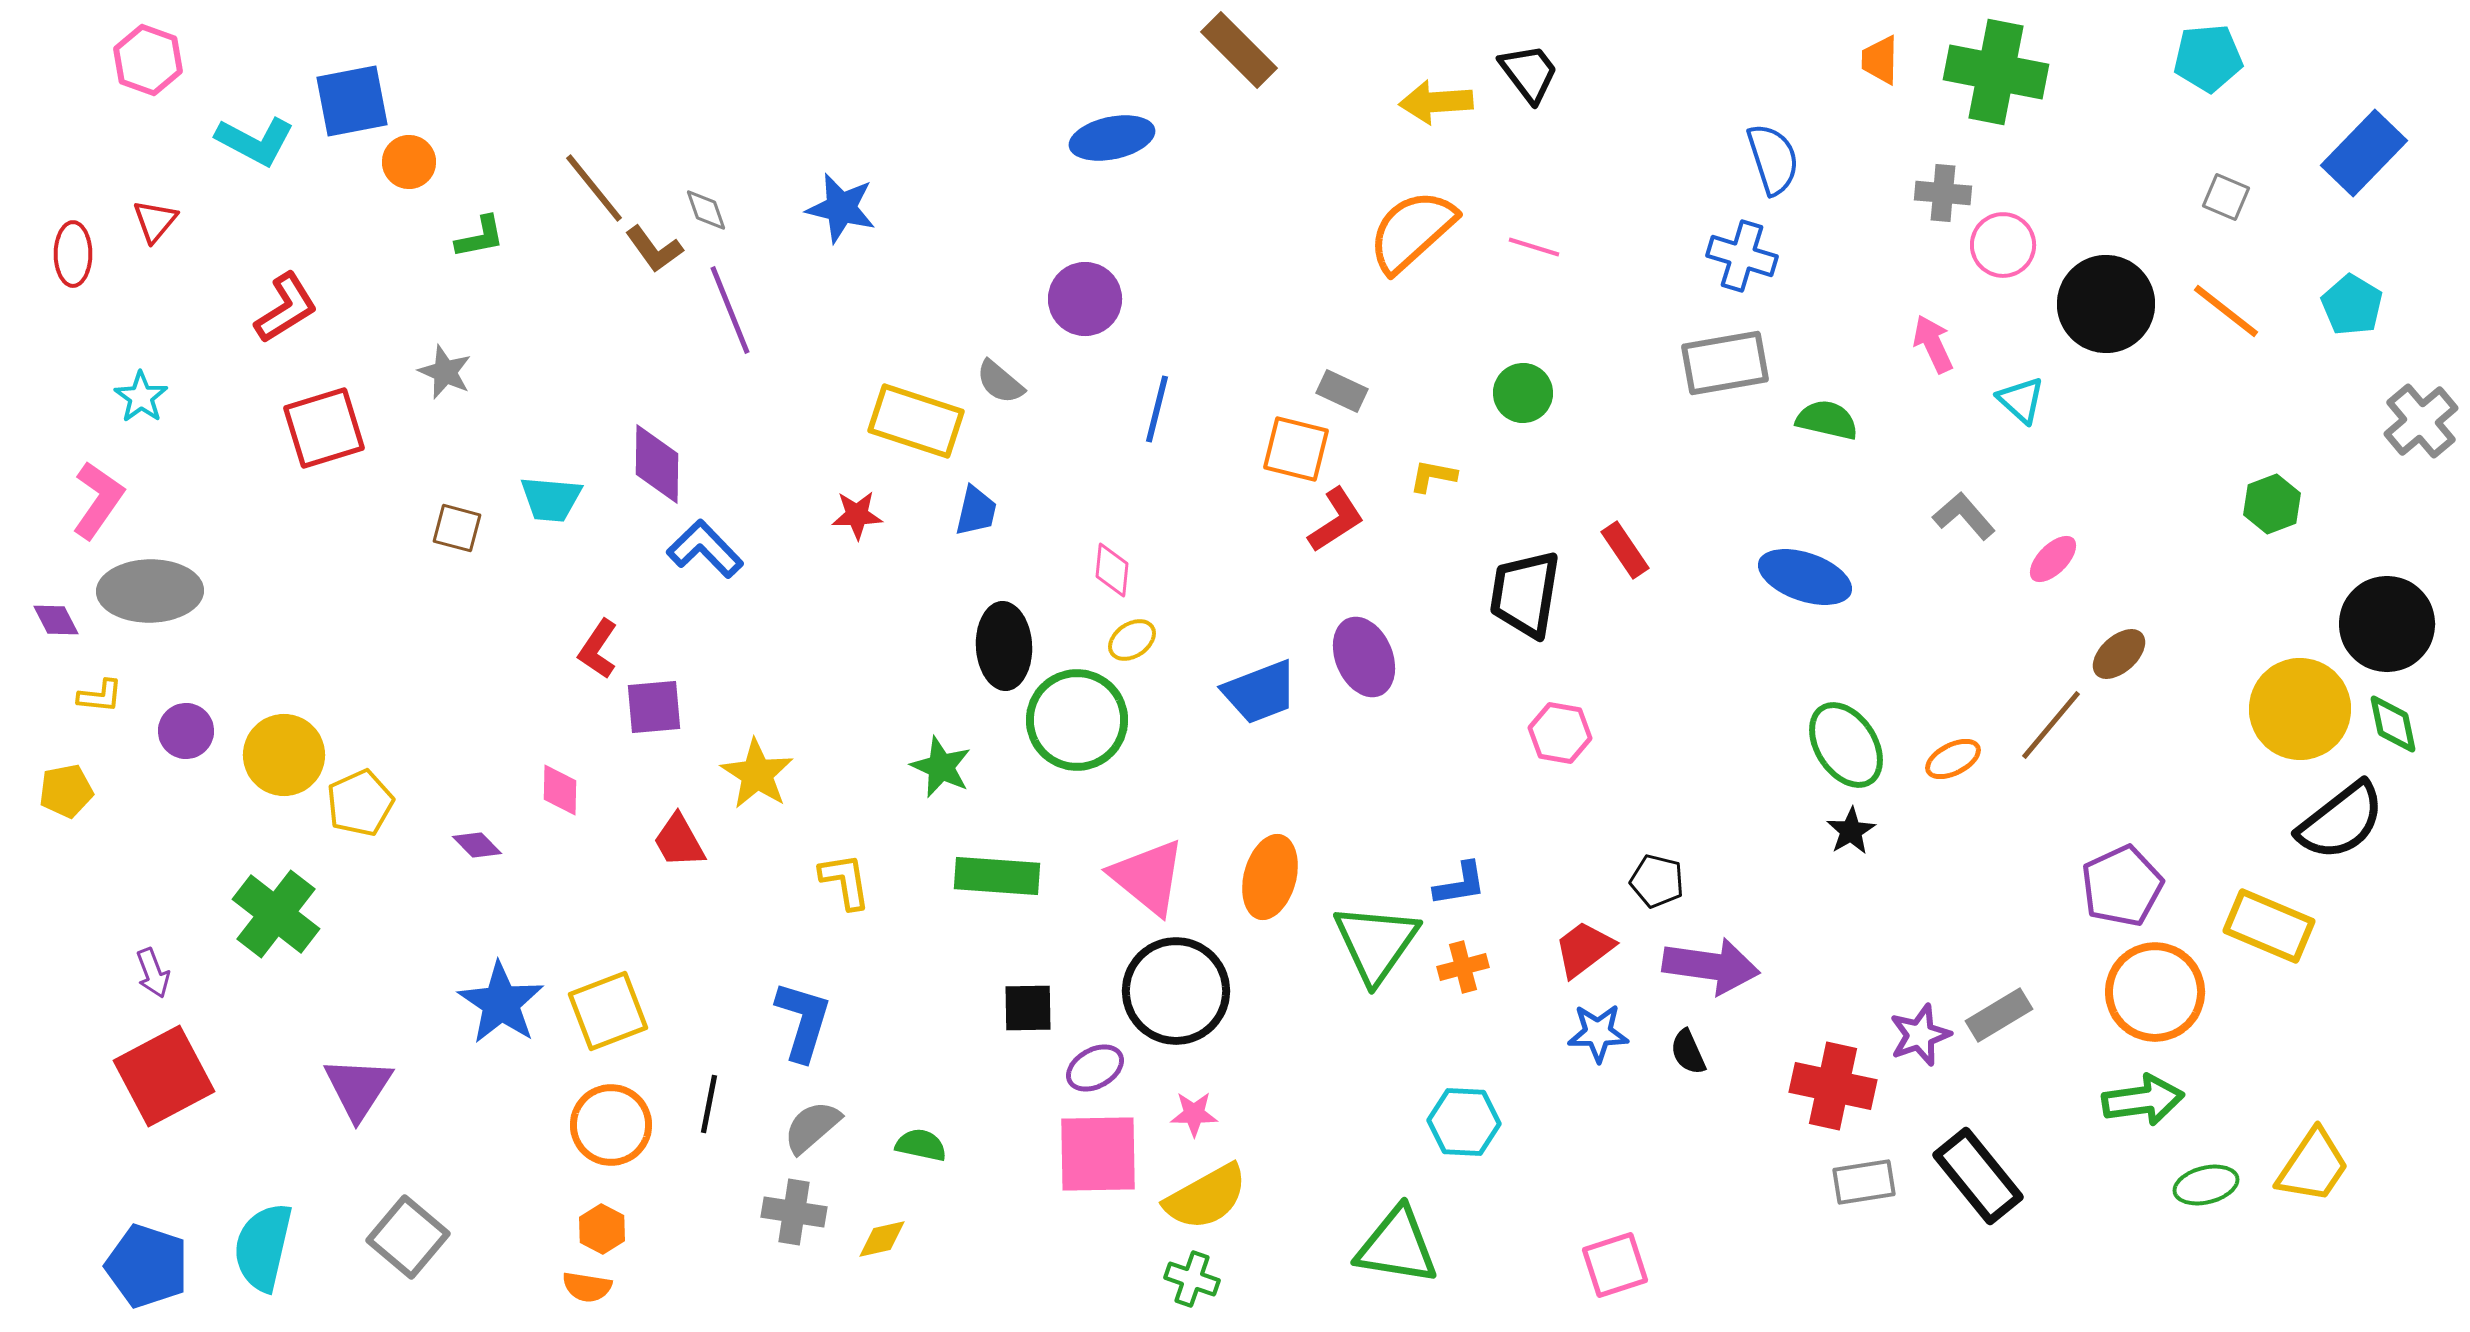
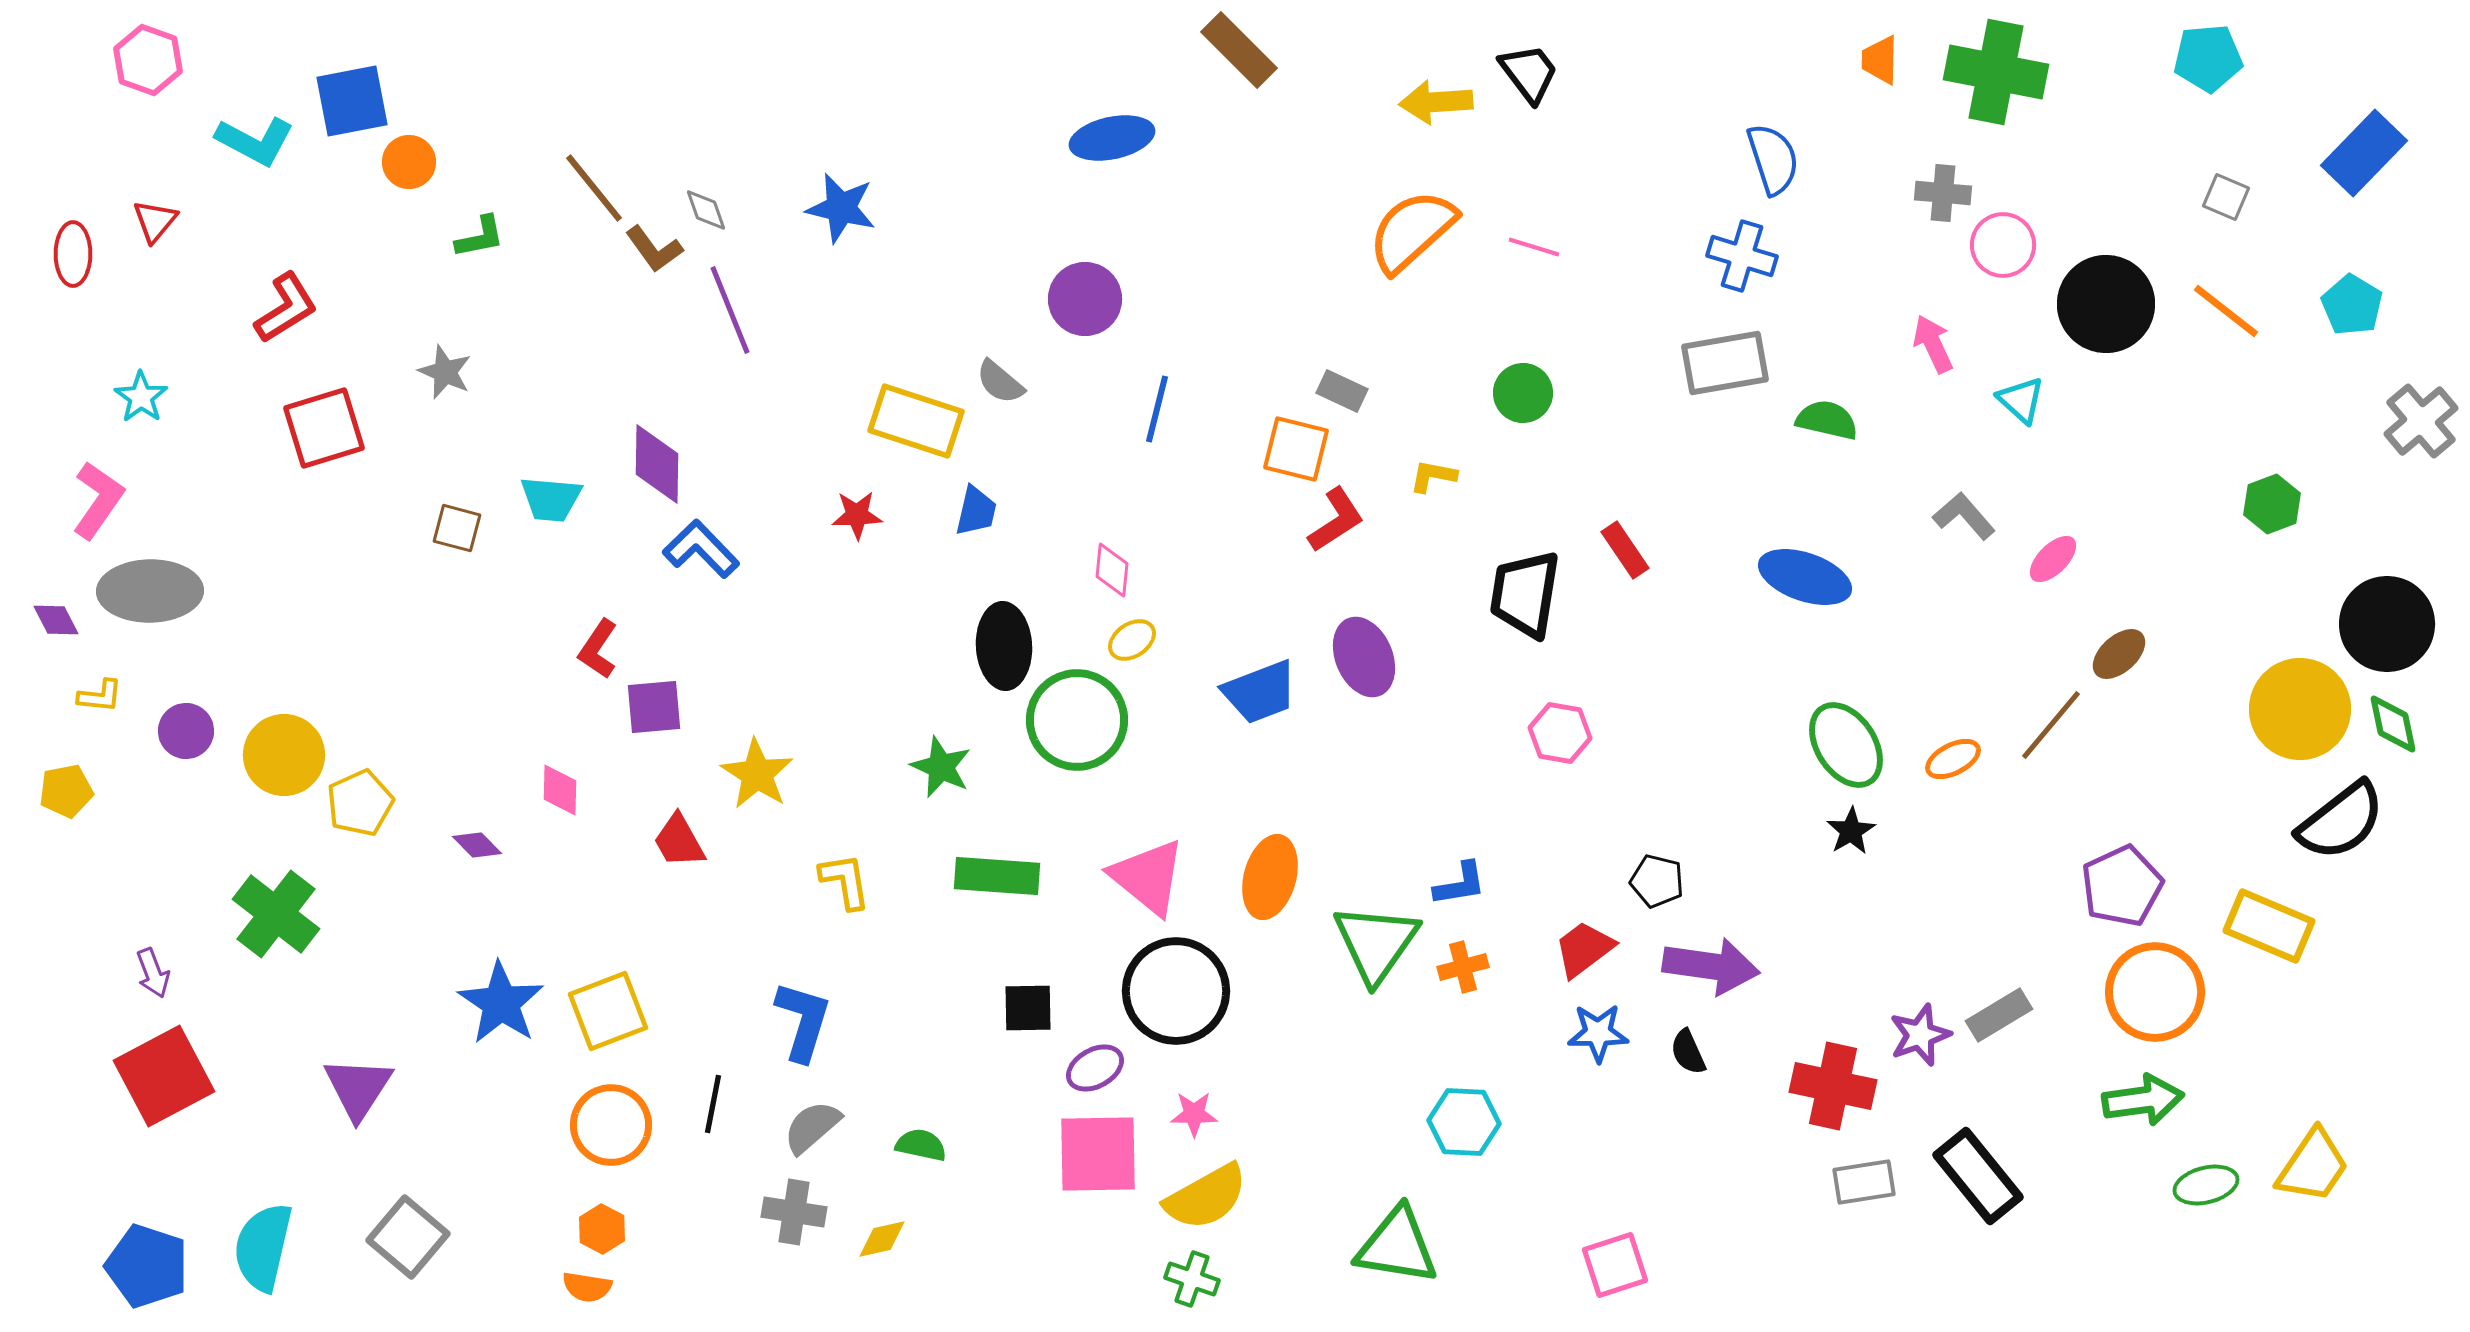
blue L-shape at (705, 549): moved 4 px left
black line at (709, 1104): moved 4 px right
